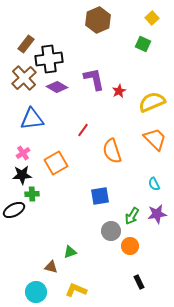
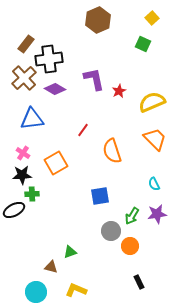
purple diamond: moved 2 px left, 2 px down
pink cross: rotated 24 degrees counterclockwise
